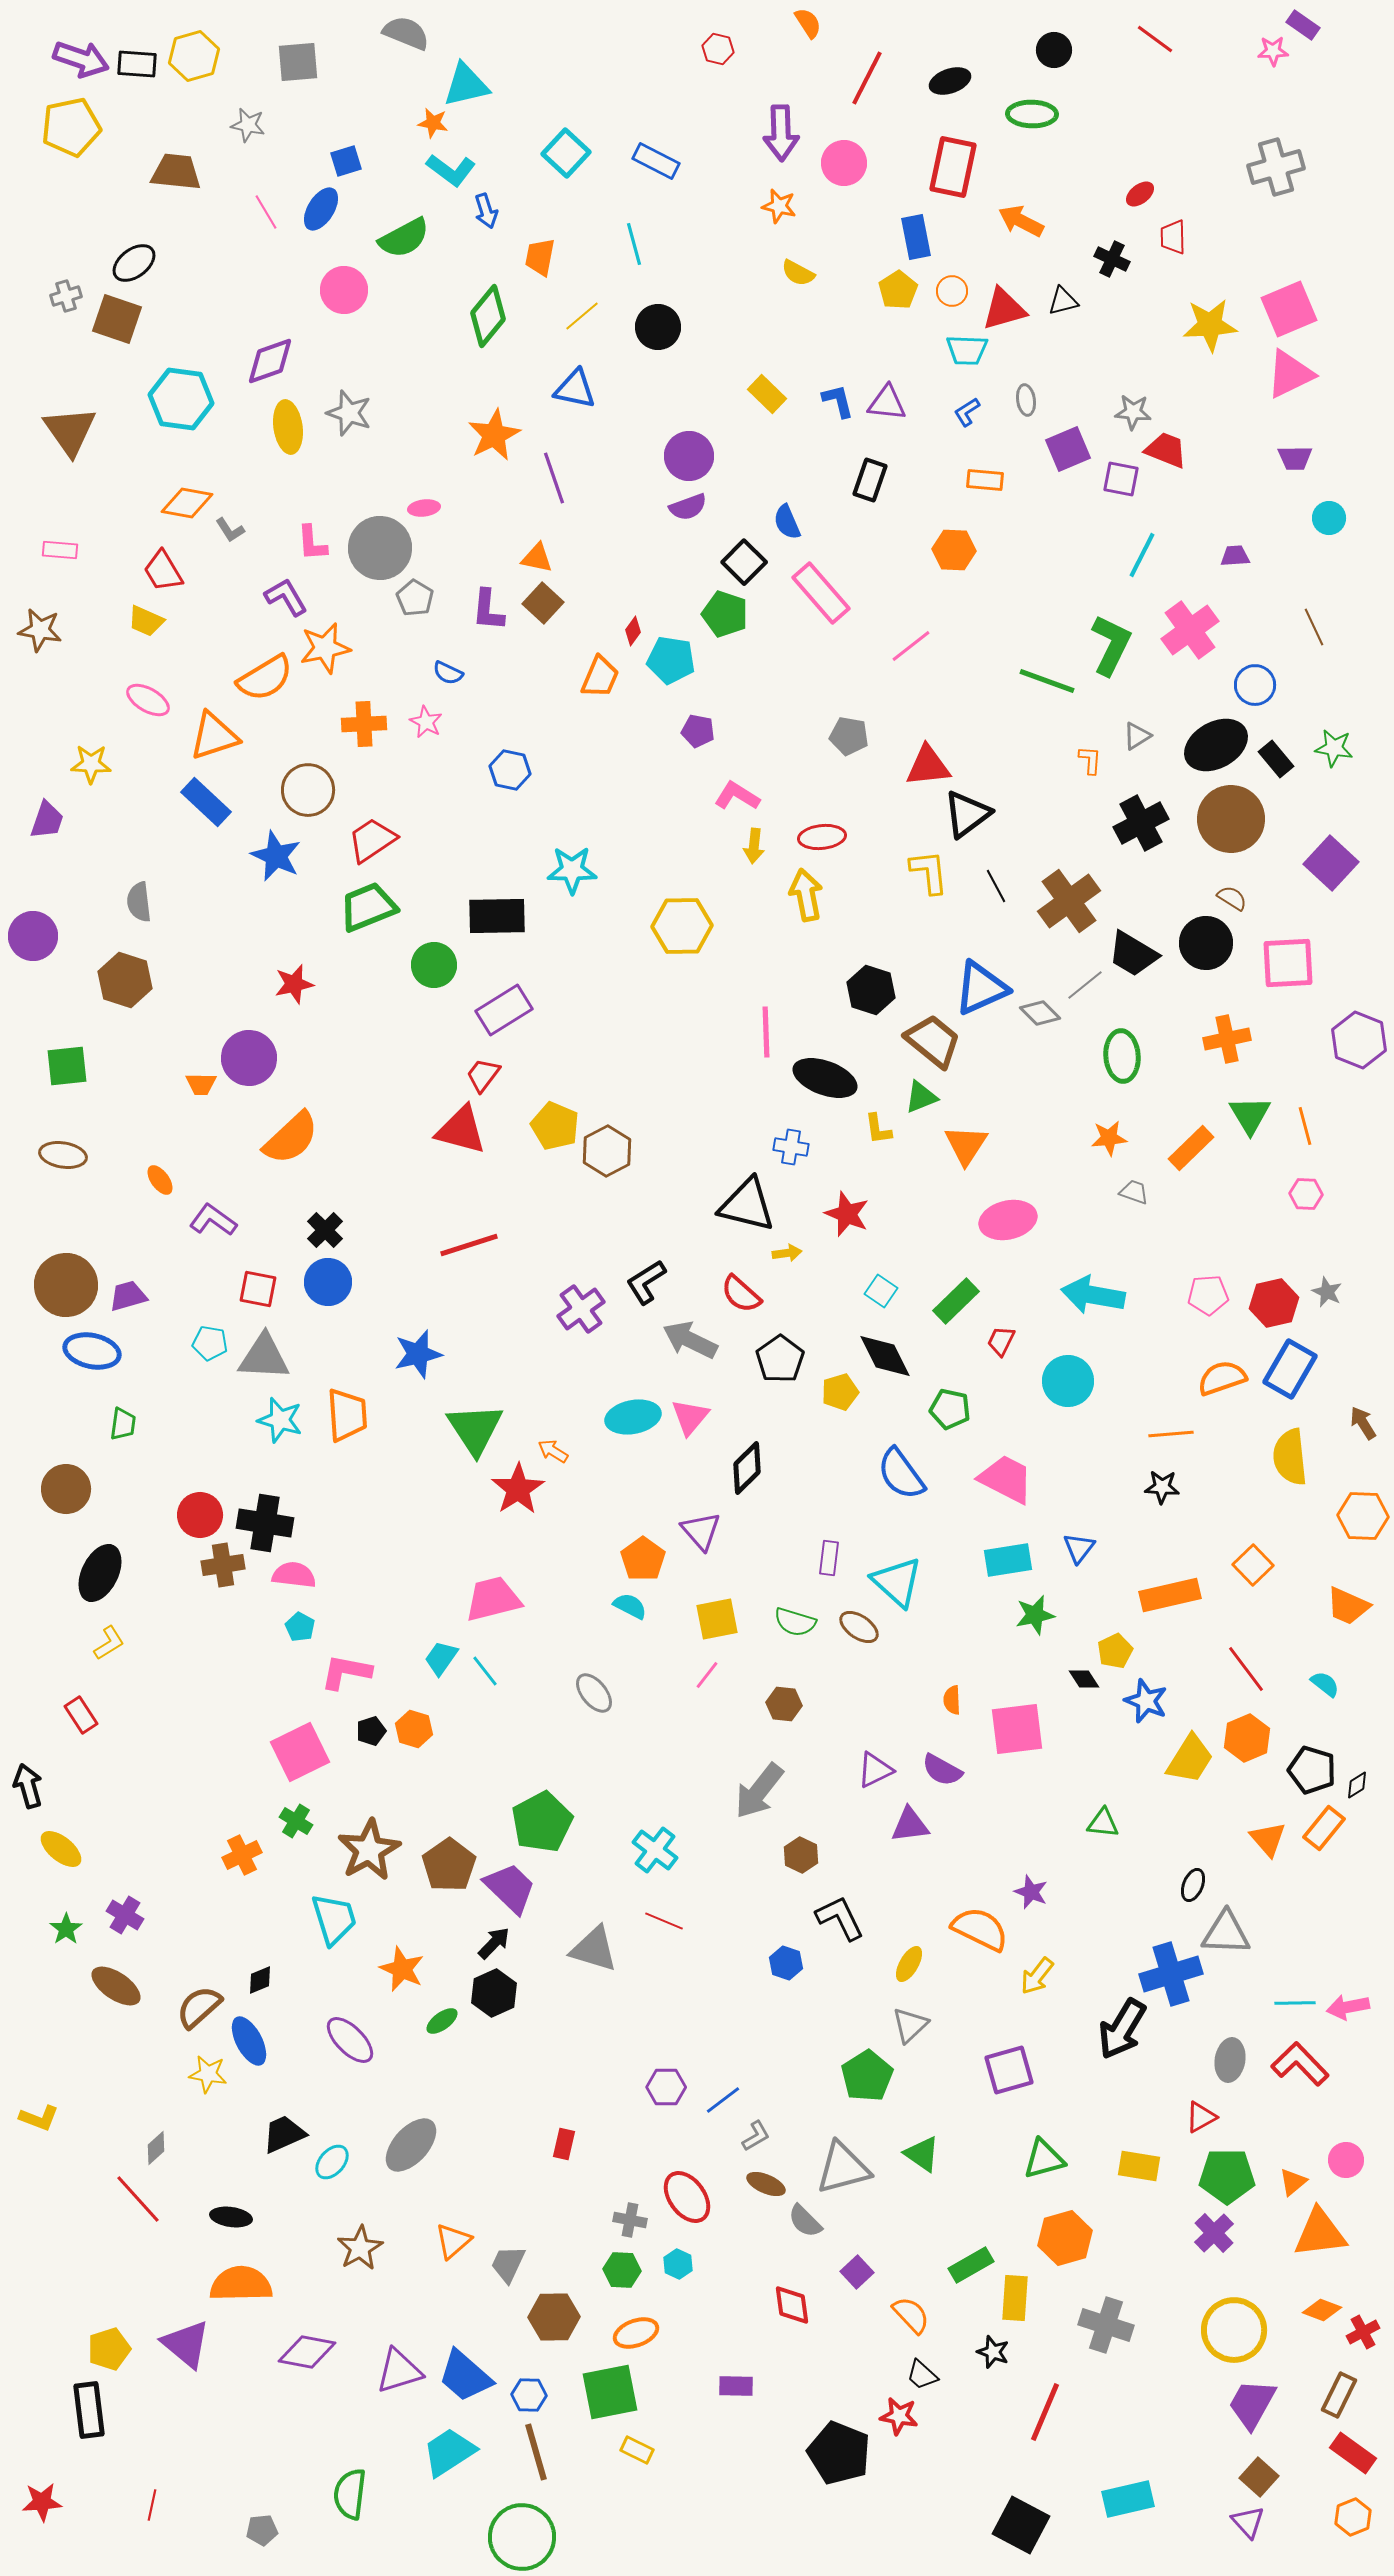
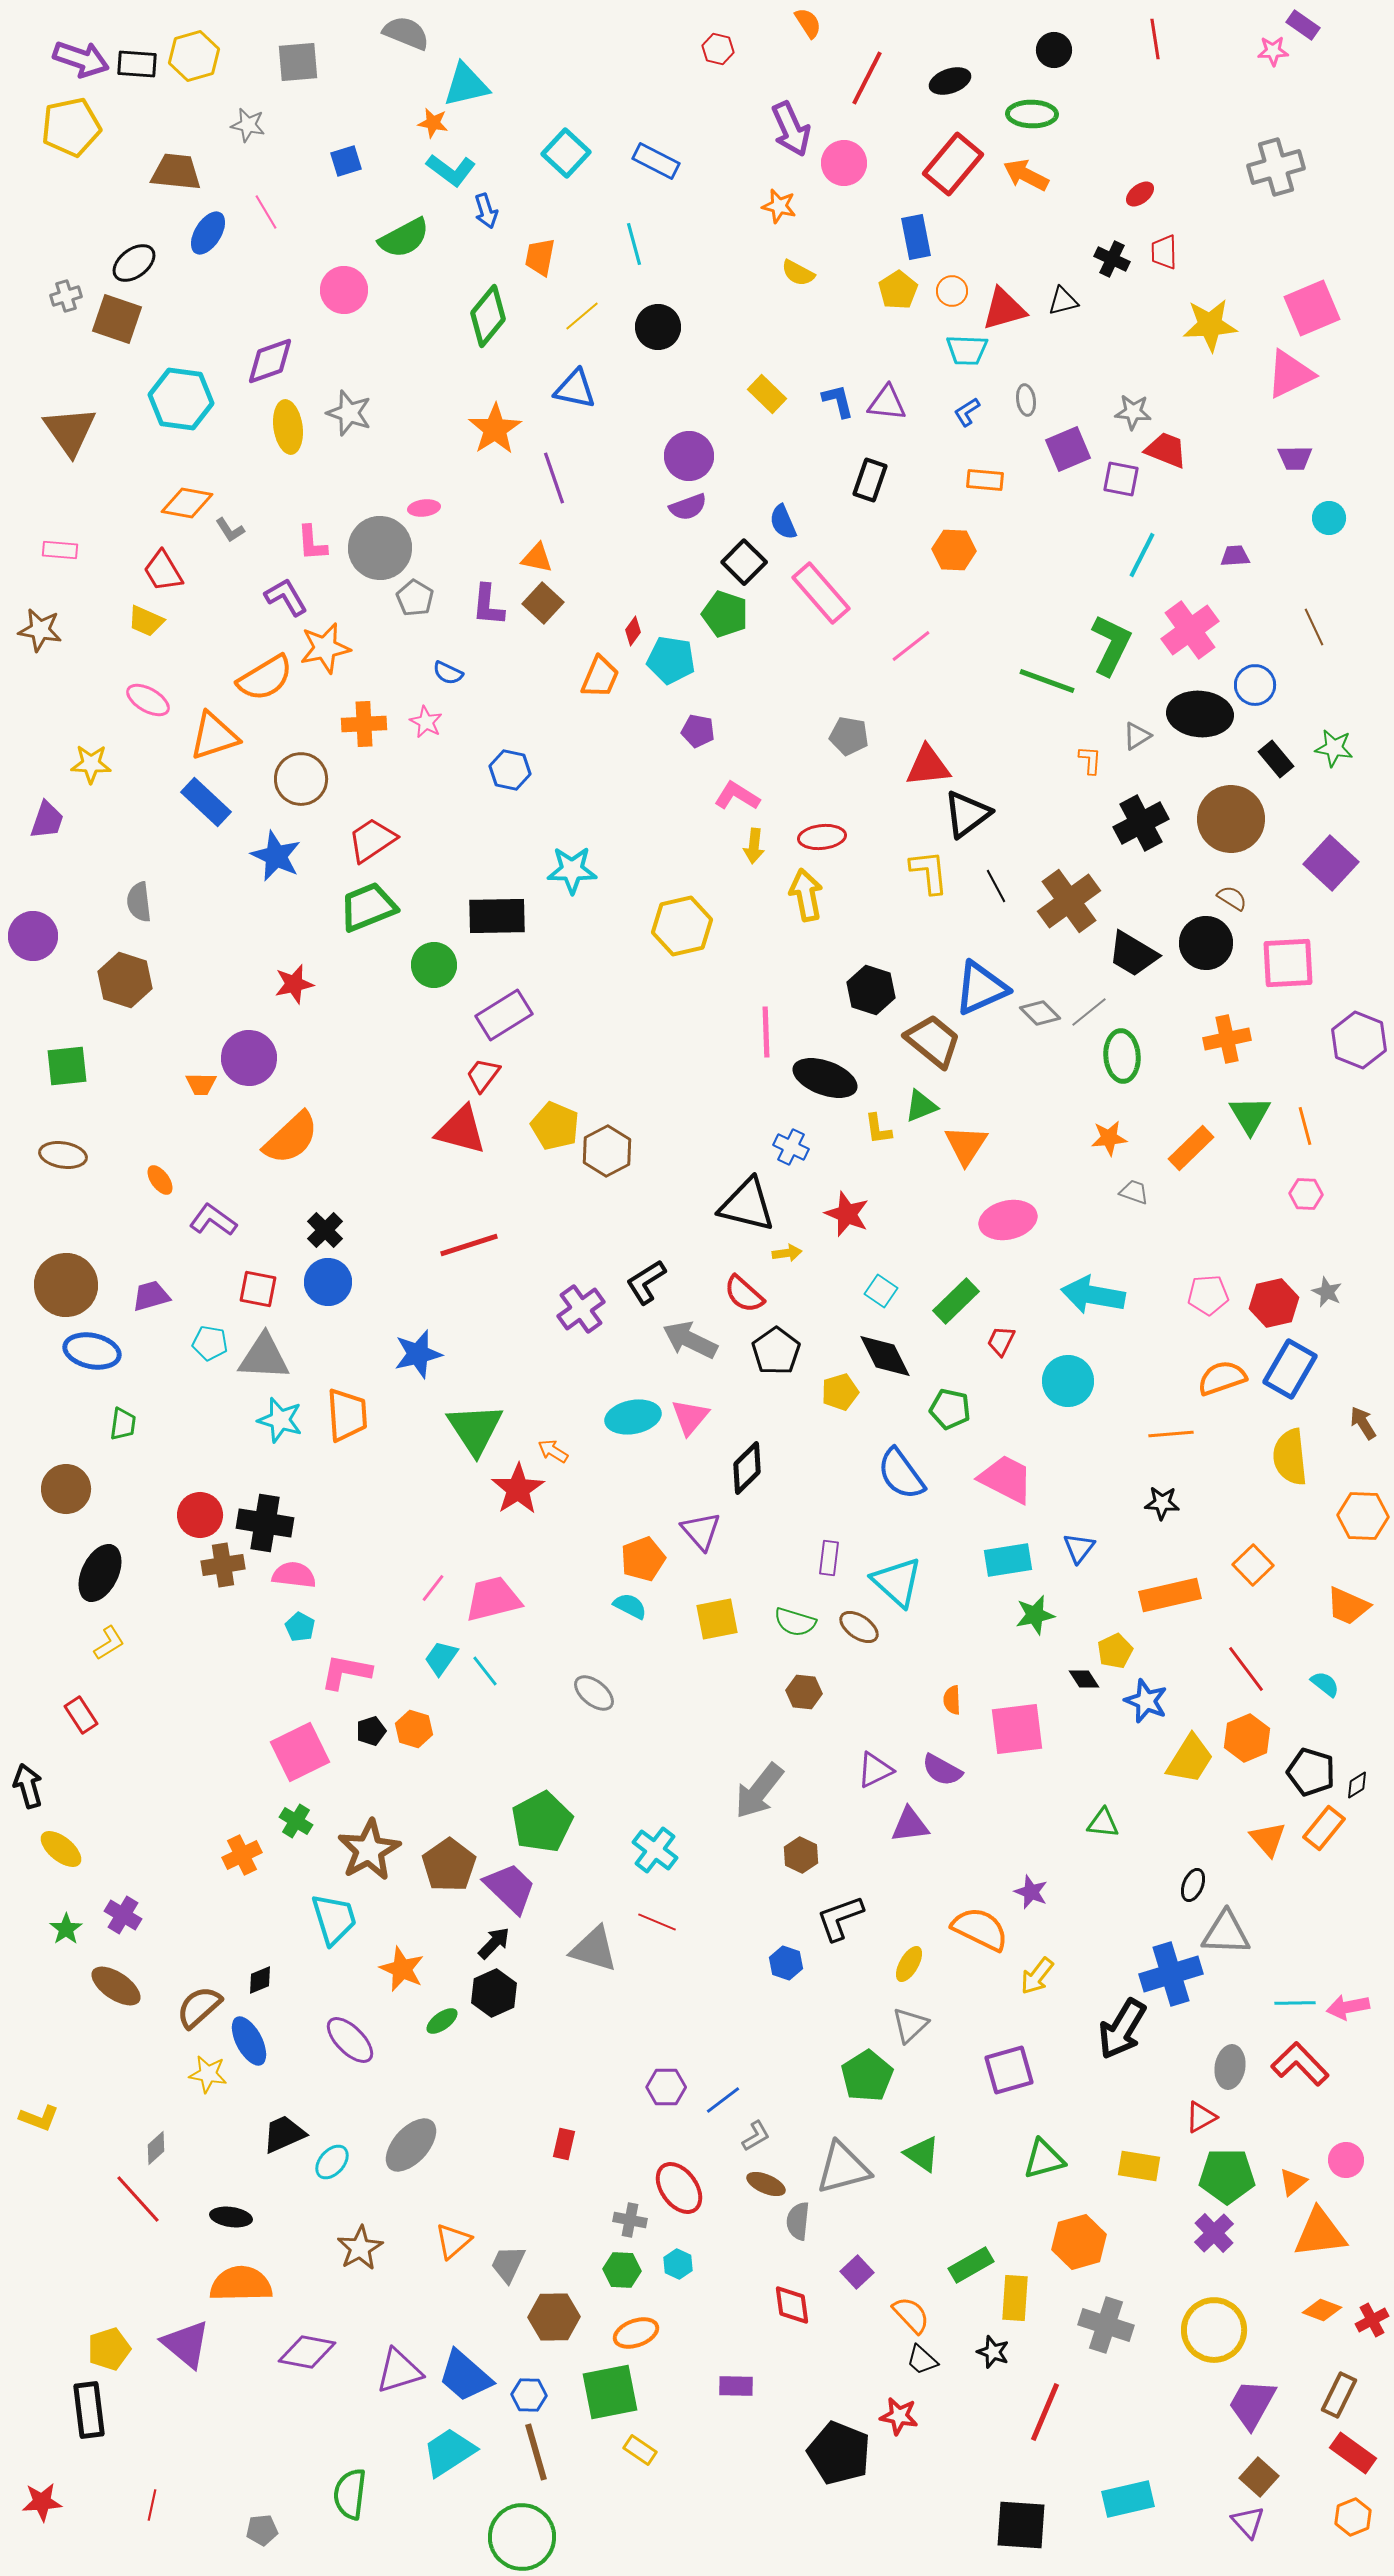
red line at (1155, 39): rotated 45 degrees clockwise
purple arrow at (781, 133): moved 10 px right, 4 px up; rotated 22 degrees counterclockwise
red rectangle at (953, 167): moved 3 px up; rotated 28 degrees clockwise
blue ellipse at (321, 209): moved 113 px left, 24 px down
orange arrow at (1021, 221): moved 5 px right, 46 px up
red trapezoid at (1173, 237): moved 9 px left, 15 px down
pink square at (1289, 309): moved 23 px right, 1 px up
orange star at (494, 435): moved 1 px right, 6 px up; rotated 6 degrees counterclockwise
blue semicircle at (787, 522): moved 4 px left
purple L-shape at (488, 610): moved 5 px up
black ellipse at (1216, 745): moved 16 px left, 31 px up; rotated 34 degrees clockwise
brown circle at (308, 790): moved 7 px left, 11 px up
yellow hexagon at (682, 926): rotated 12 degrees counterclockwise
gray line at (1085, 985): moved 4 px right, 27 px down
purple rectangle at (504, 1010): moved 5 px down
green triangle at (921, 1097): moved 9 px down
blue cross at (791, 1147): rotated 16 degrees clockwise
red semicircle at (741, 1294): moved 3 px right
purple trapezoid at (128, 1296): moved 23 px right
black pentagon at (780, 1359): moved 4 px left, 8 px up
black star at (1162, 1487): moved 16 px down
orange pentagon at (643, 1559): rotated 15 degrees clockwise
pink line at (707, 1675): moved 274 px left, 87 px up
gray ellipse at (594, 1693): rotated 12 degrees counterclockwise
brown hexagon at (784, 1704): moved 20 px right, 12 px up
black pentagon at (1312, 1770): moved 1 px left, 2 px down
purple cross at (125, 1915): moved 2 px left
black L-shape at (840, 1918): rotated 84 degrees counterclockwise
red line at (664, 1921): moved 7 px left, 1 px down
gray ellipse at (1230, 2060): moved 7 px down
red ellipse at (687, 2197): moved 8 px left, 9 px up
gray semicircle at (805, 2221): moved 7 px left; rotated 51 degrees clockwise
orange hexagon at (1065, 2238): moved 14 px right, 4 px down
yellow circle at (1234, 2330): moved 20 px left
red cross at (1363, 2332): moved 9 px right, 12 px up
black trapezoid at (922, 2375): moved 15 px up
yellow rectangle at (637, 2450): moved 3 px right; rotated 8 degrees clockwise
black square at (1021, 2525): rotated 24 degrees counterclockwise
